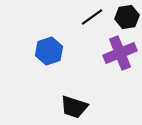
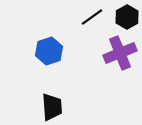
black hexagon: rotated 20 degrees counterclockwise
black trapezoid: moved 22 px left; rotated 112 degrees counterclockwise
